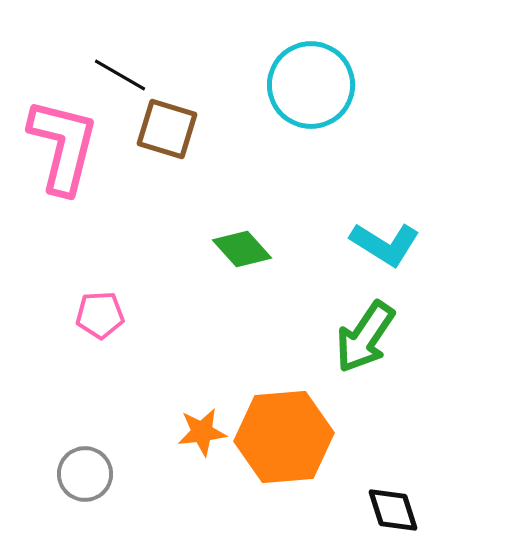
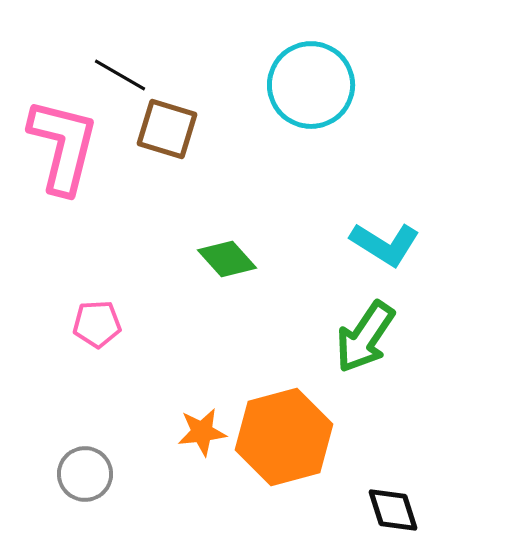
green diamond: moved 15 px left, 10 px down
pink pentagon: moved 3 px left, 9 px down
orange hexagon: rotated 10 degrees counterclockwise
